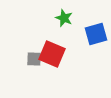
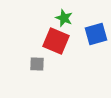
red square: moved 4 px right, 13 px up
gray square: moved 3 px right, 5 px down
